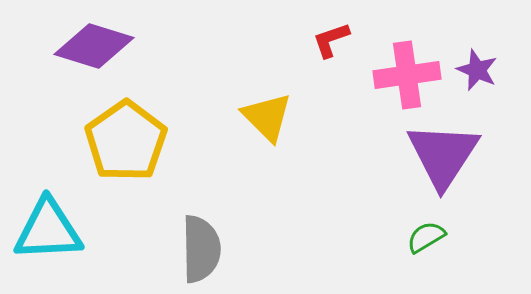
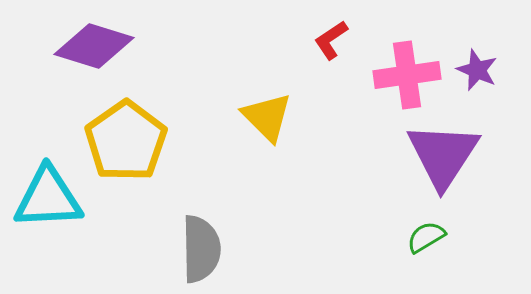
red L-shape: rotated 15 degrees counterclockwise
cyan triangle: moved 32 px up
